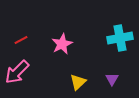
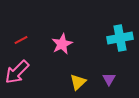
purple triangle: moved 3 px left
